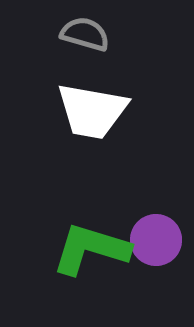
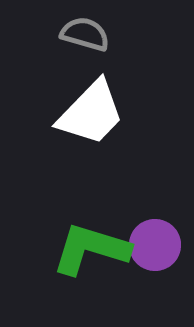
white trapezoid: moved 1 px left, 2 px down; rotated 56 degrees counterclockwise
purple circle: moved 1 px left, 5 px down
